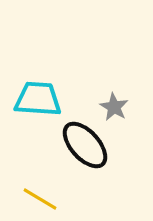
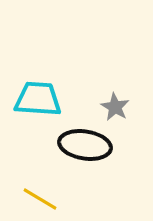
gray star: moved 1 px right
black ellipse: rotated 39 degrees counterclockwise
